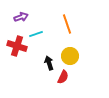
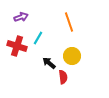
orange line: moved 2 px right, 2 px up
cyan line: moved 2 px right, 4 px down; rotated 40 degrees counterclockwise
yellow circle: moved 2 px right
black arrow: rotated 32 degrees counterclockwise
red semicircle: rotated 32 degrees counterclockwise
